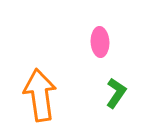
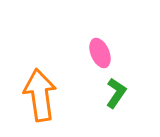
pink ellipse: moved 11 px down; rotated 20 degrees counterclockwise
